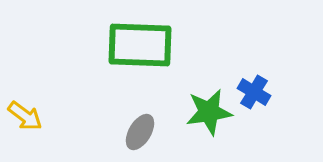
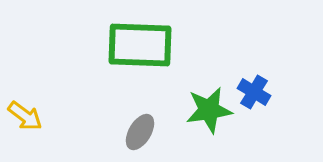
green star: moved 2 px up
